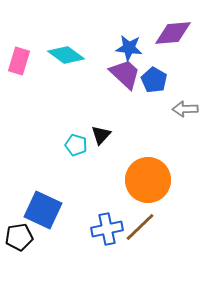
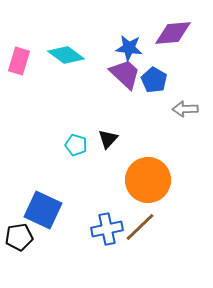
black triangle: moved 7 px right, 4 px down
